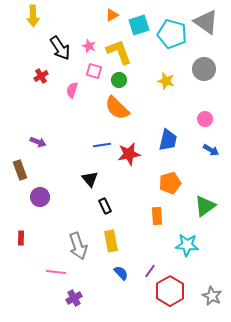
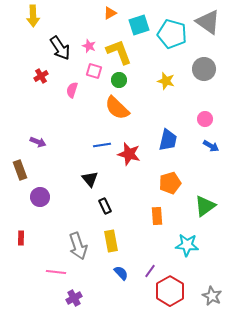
orange triangle: moved 2 px left, 2 px up
gray triangle: moved 2 px right
blue arrow: moved 4 px up
red star: rotated 25 degrees clockwise
